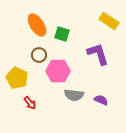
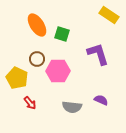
yellow rectangle: moved 6 px up
brown circle: moved 2 px left, 4 px down
gray semicircle: moved 2 px left, 12 px down
